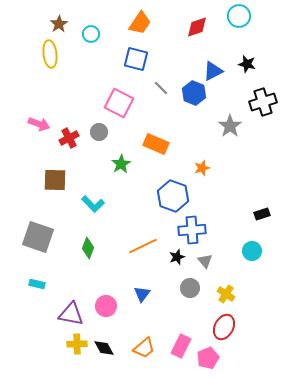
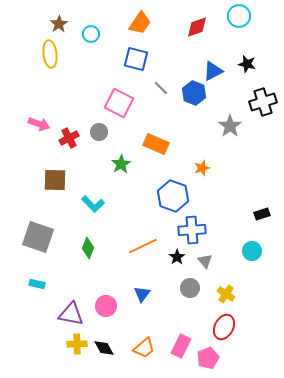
black star at (177, 257): rotated 14 degrees counterclockwise
